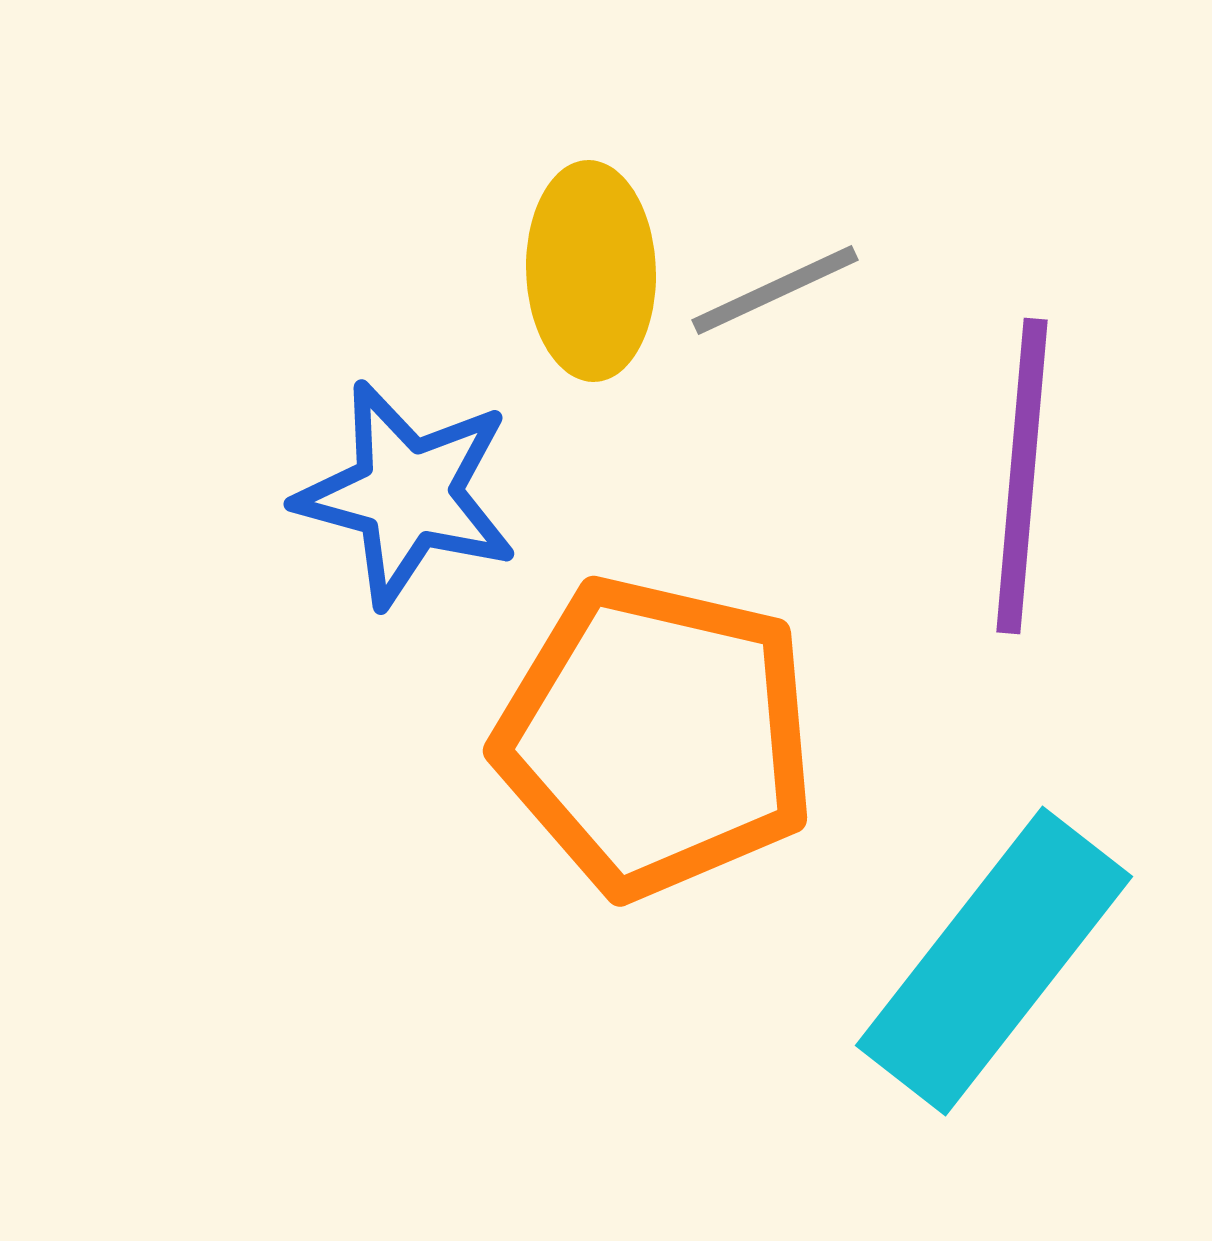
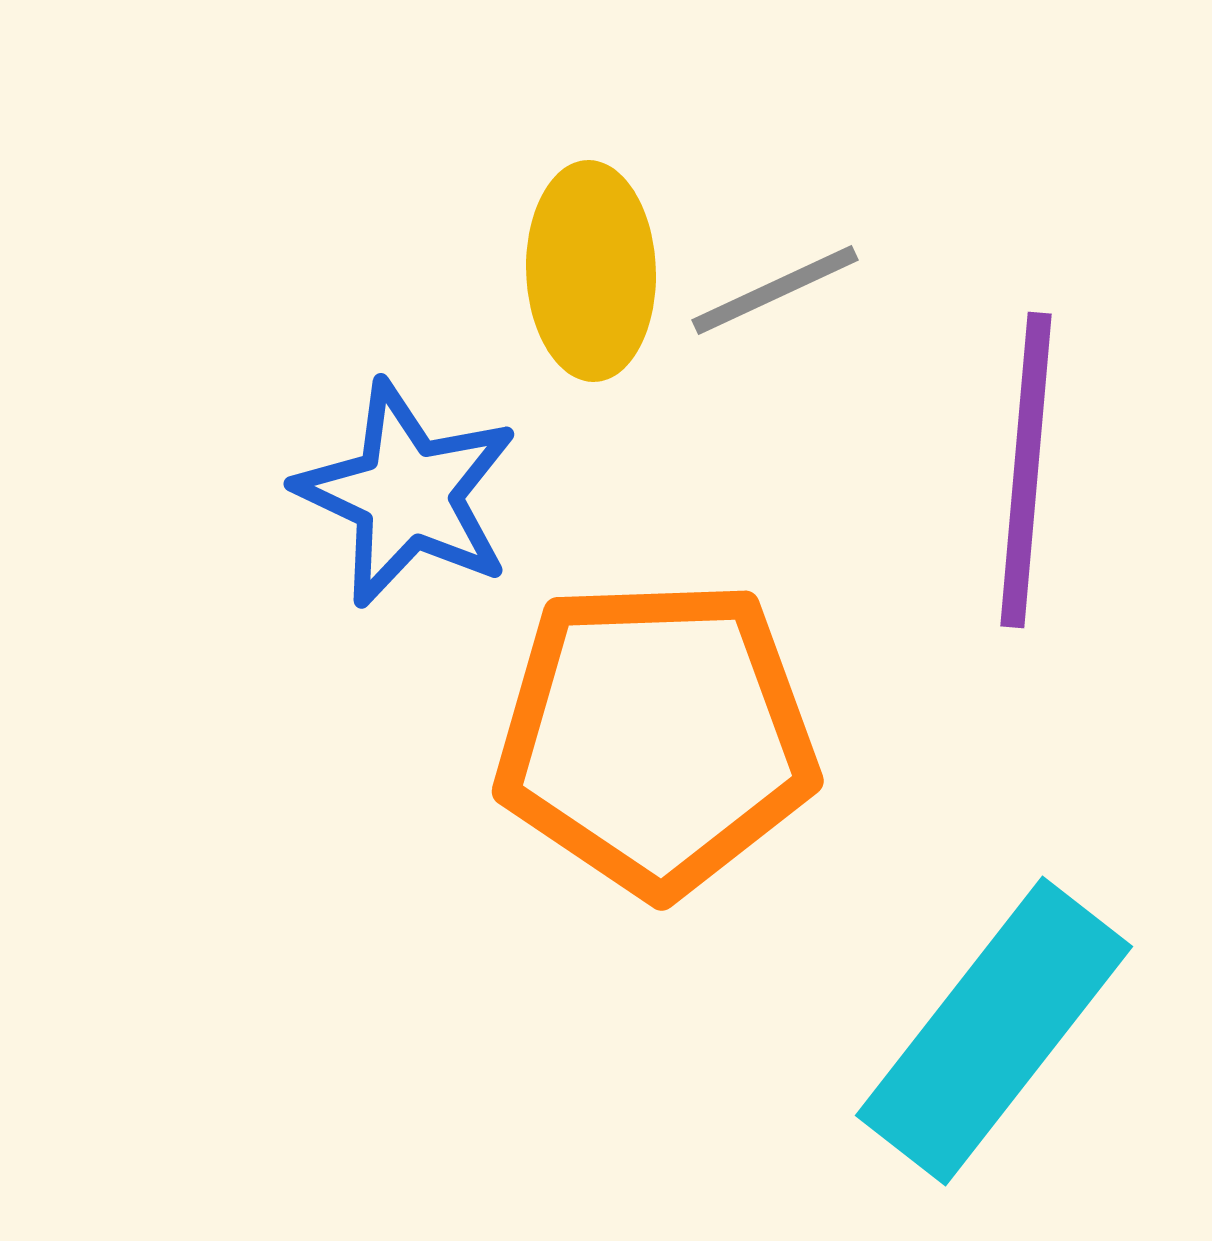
purple line: moved 4 px right, 6 px up
blue star: rotated 10 degrees clockwise
orange pentagon: rotated 15 degrees counterclockwise
cyan rectangle: moved 70 px down
